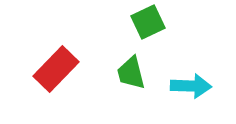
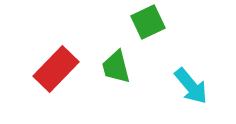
green trapezoid: moved 15 px left, 6 px up
cyan arrow: rotated 48 degrees clockwise
